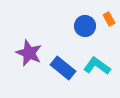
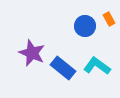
purple star: moved 3 px right
